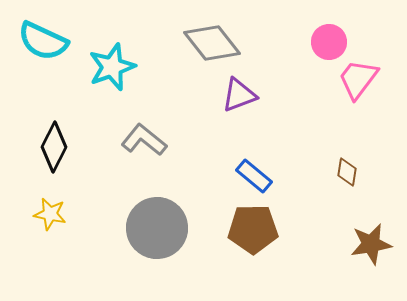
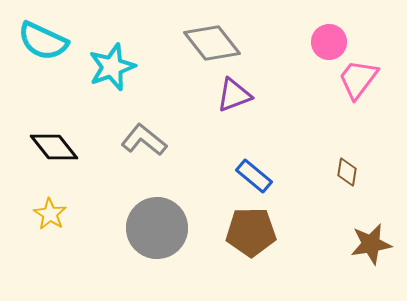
purple triangle: moved 5 px left
black diamond: rotated 66 degrees counterclockwise
yellow star: rotated 20 degrees clockwise
brown pentagon: moved 2 px left, 3 px down
